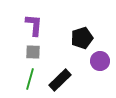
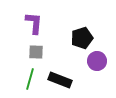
purple L-shape: moved 2 px up
gray square: moved 3 px right
purple circle: moved 3 px left
black rectangle: rotated 65 degrees clockwise
